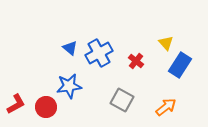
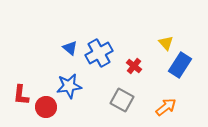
red cross: moved 2 px left, 5 px down
red L-shape: moved 5 px right, 9 px up; rotated 125 degrees clockwise
